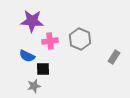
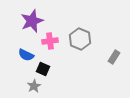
purple star: rotated 25 degrees counterclockwise
blue semicircle: moved 1 px left, 1 px up
black square: rotated 24 degrees clockwise
gray star: rotated 16 degrees counterclockwise
